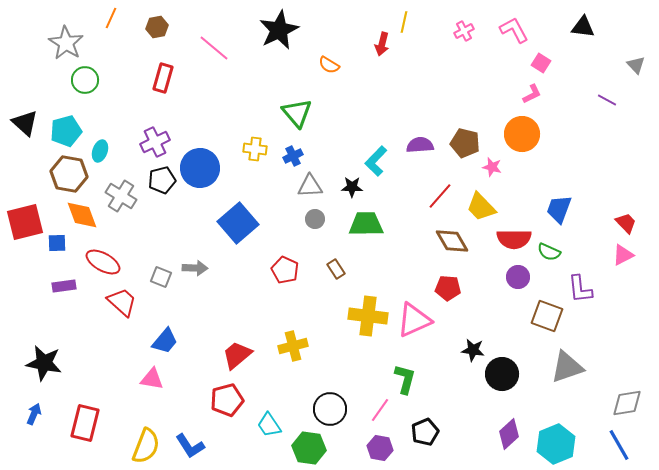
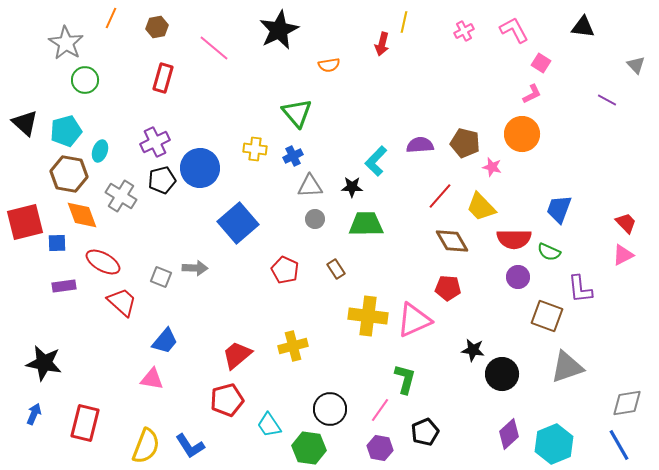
orange semicircle at (329, 65): rotated 40 degrees counterclockwise
cyan hexagon at (556, 444): moved 2 px left
